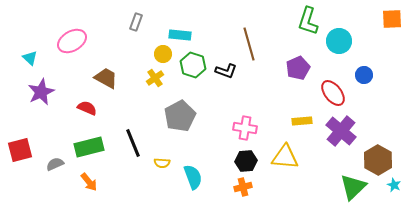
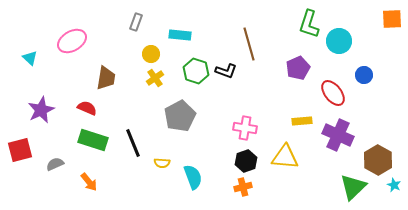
green L-shape: moved 1 px right, 3 px down
yellow circle: moved 12 px left
green hexagon: moved 3 px right, 6 px down
brown trapezoid: rotated 70 degrees clockwise
purple star: moved 18 px down
purple cross: moved 3 px left, 4 px down; rotated 16 degrees counterclockwise
green rectangle: moved 4 px right, 7 px up; rotated 32 degrees clockwise
black hexagon: rotated 15 degrees counterclockwise
